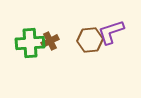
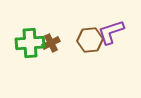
brown cross: moved 1 px right, 2 px down
